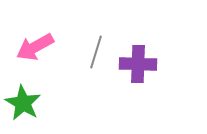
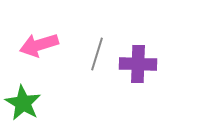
pink arrow: moved 4 px right, 2 px up; rotated 12 degrees clockwise
gray line: moved 1 px right, 2 px down
